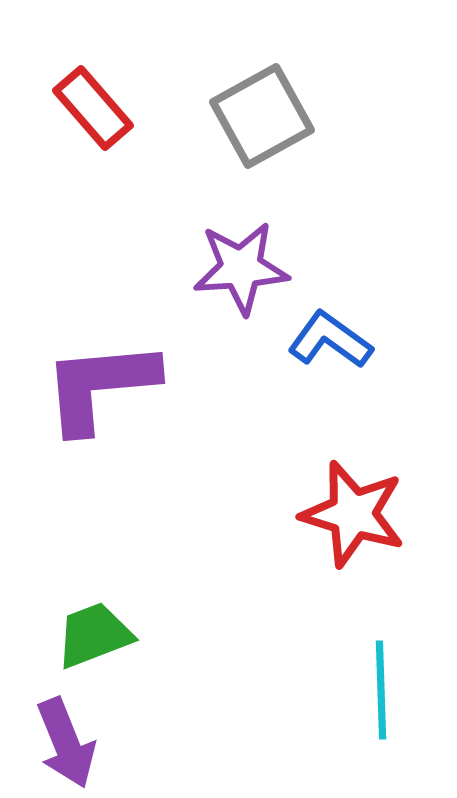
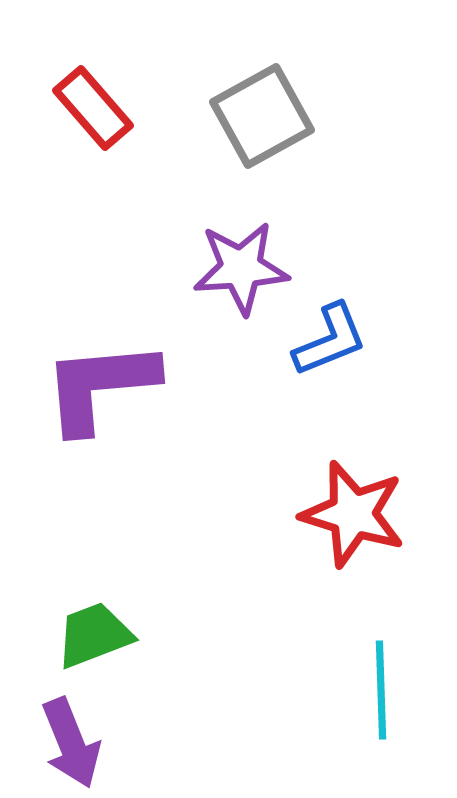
blue L-shape: rotated 122 degrees clockwise
purple arrow: moved 5 px right
